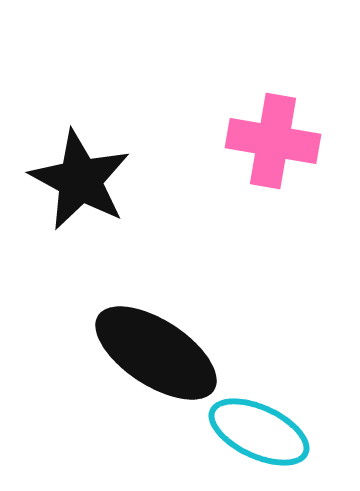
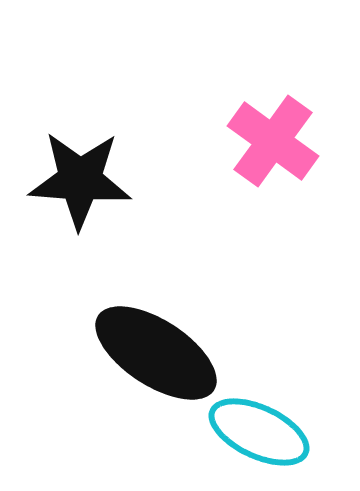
pink cross: rotated 26 degrees clockwise
black star: rotated 24 degrees counterclockwise
